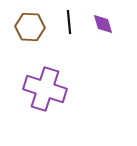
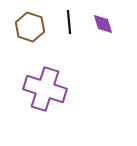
brown hexagon: rotated 16 degrees clockwise
